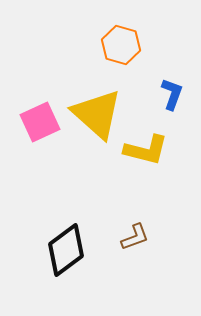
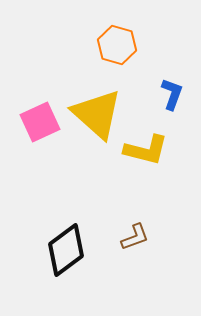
orange hexagon: moved 4 px left
